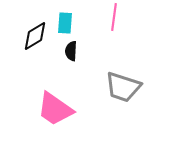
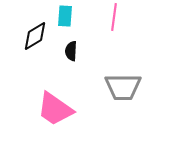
cyan rectangle: moved 7 px up
gray trapezoid: rotated 18 degrees counterclockwise
